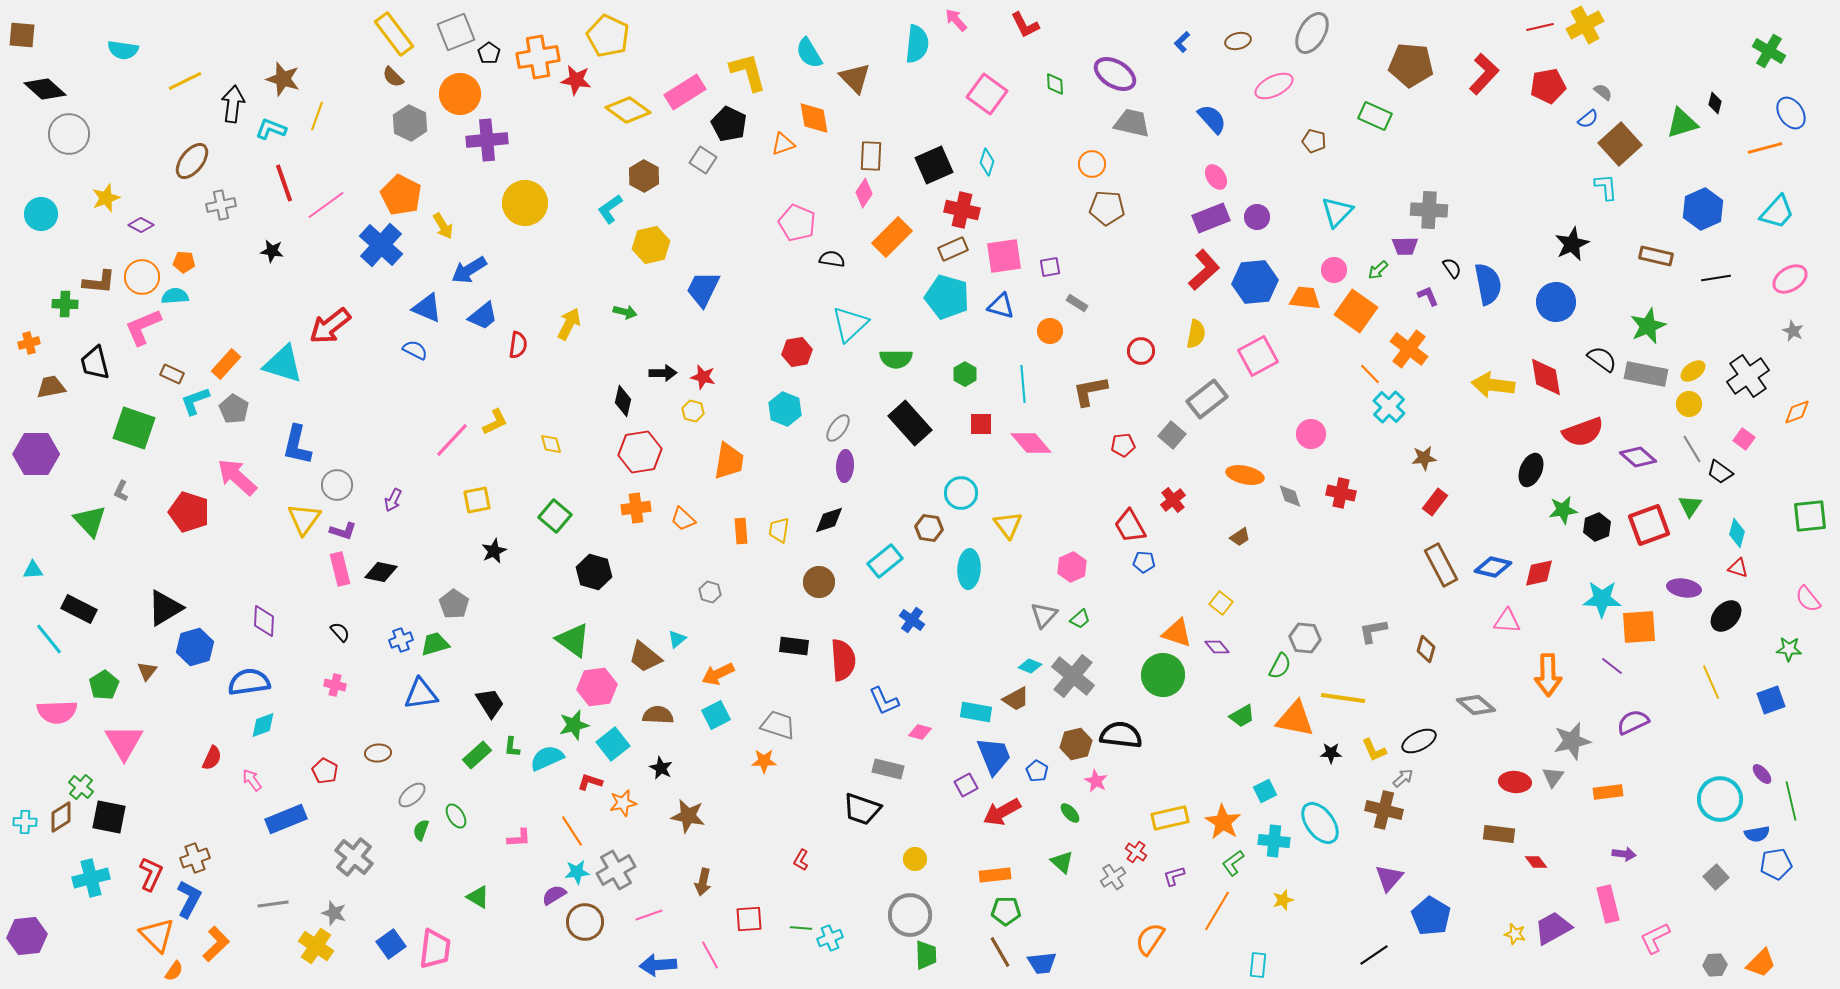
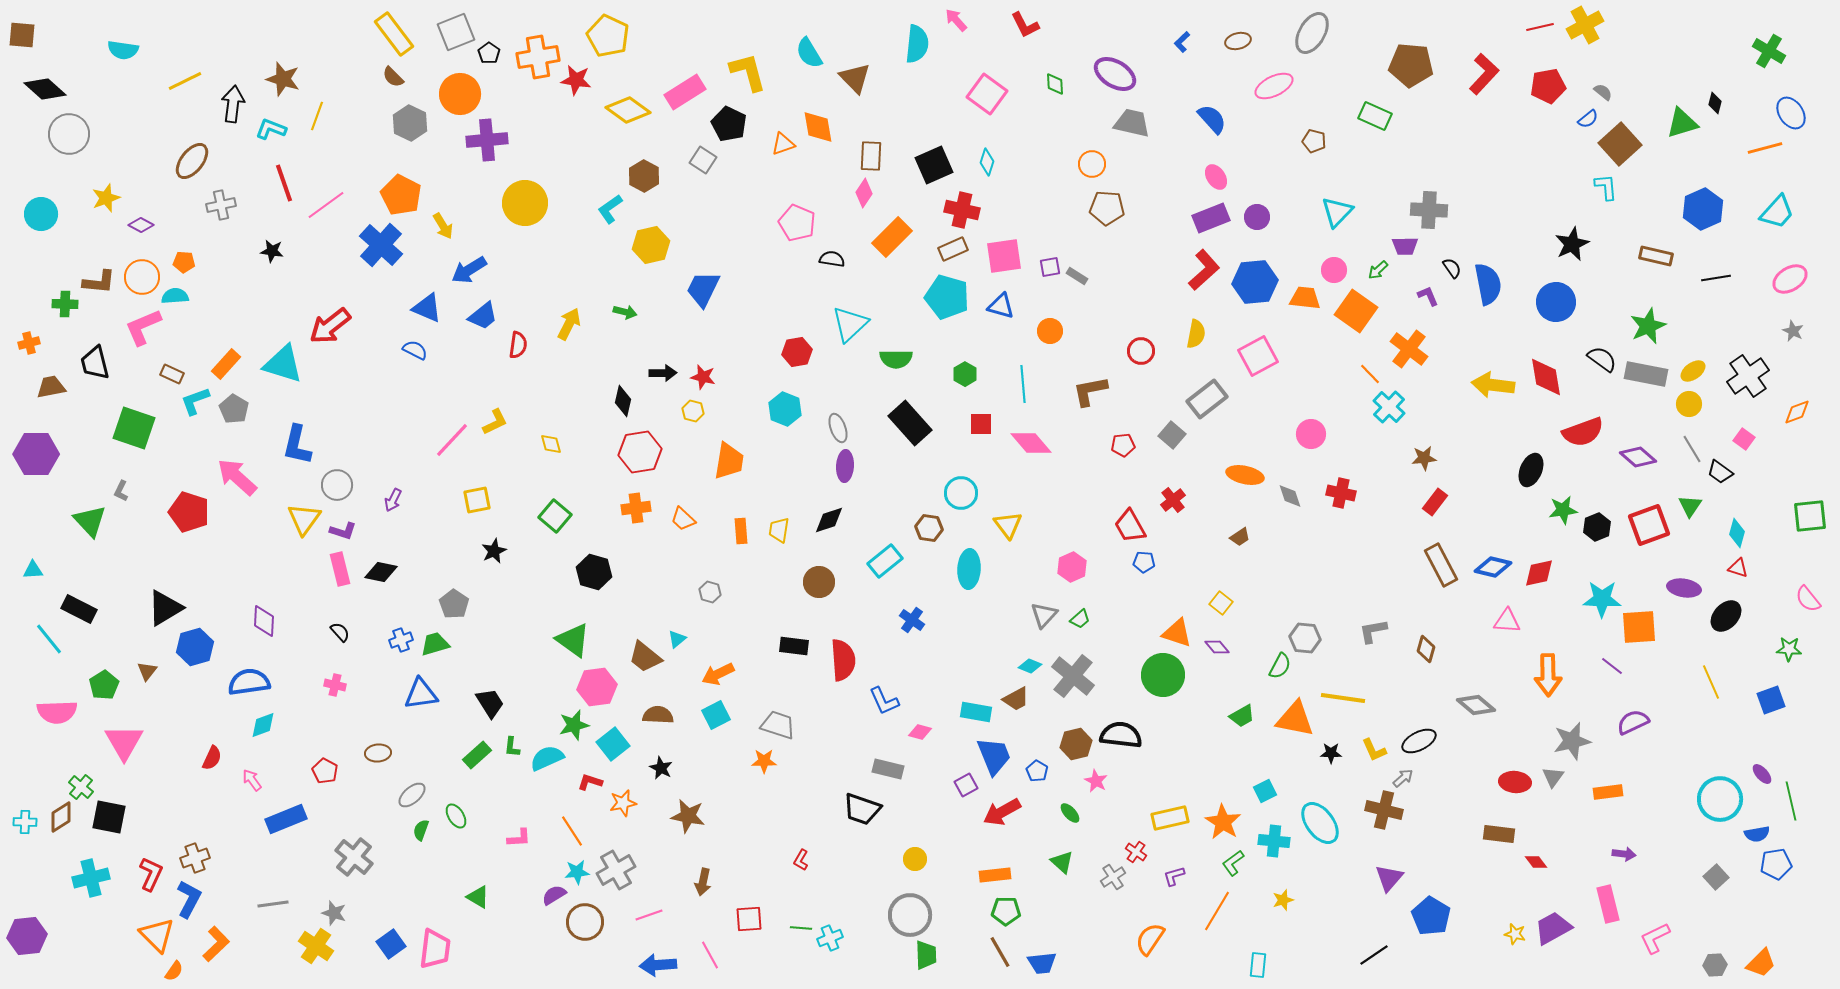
orange diamond at (814, 118): moved 4 px right, 9 px down
gray rectangle at (1077, 303): moved 27 px up
gray ellipse at (838, 428): rotated 56 degrees counterclockwise
